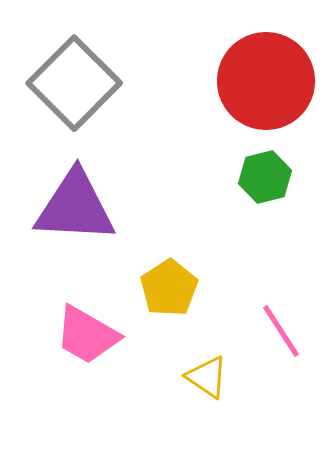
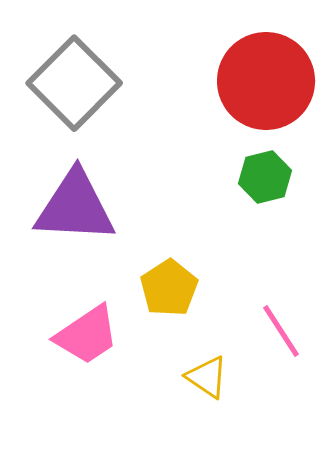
pink trapezoid: rotated 64 degrees counterclockwise
